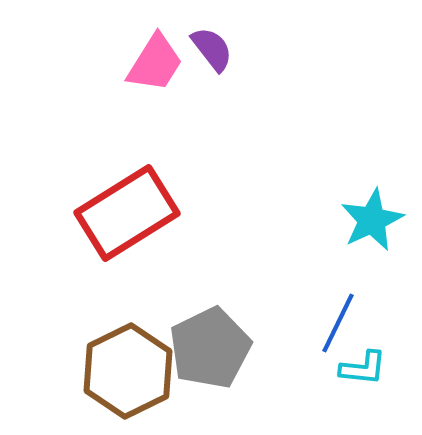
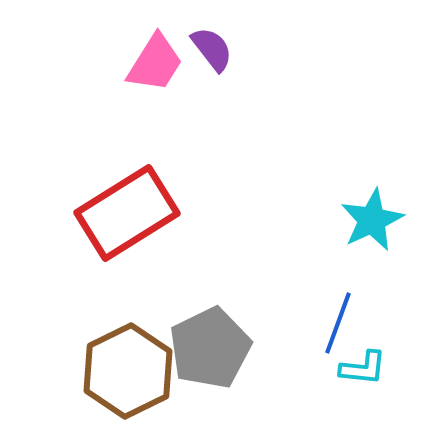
blue line: rotated 6 degrees counterclockwise
